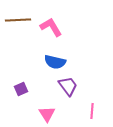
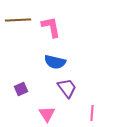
pink L-shape: rotated 20 degrees clockwise
purple trapezoid: moved 1 px left, 2 px down
pink line: moved 2 px down
